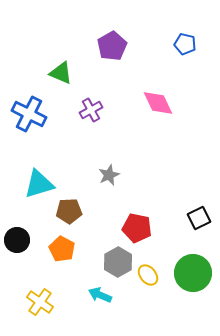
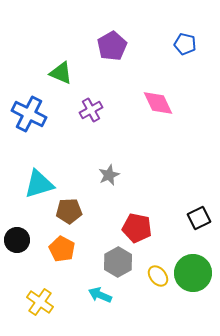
yellow ellipse: moved 10 px right, 1 px down
